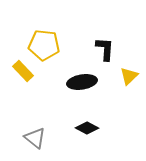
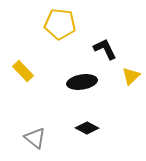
yellow pentagon: moved 16 px right, 21 px up
black L-shape: rotated 30 degrees counterclockwise
yellow triangle: moved 2 px right
